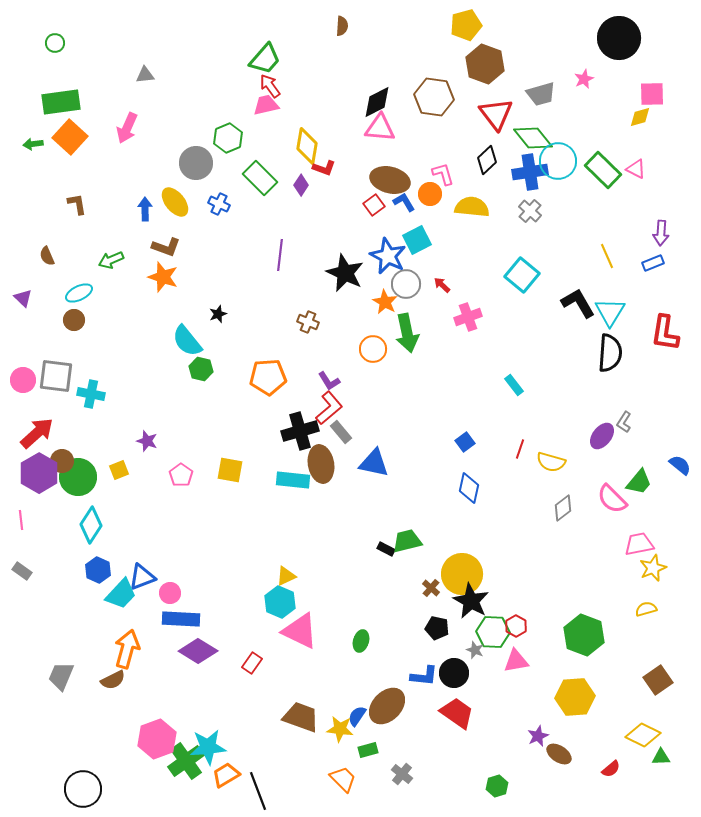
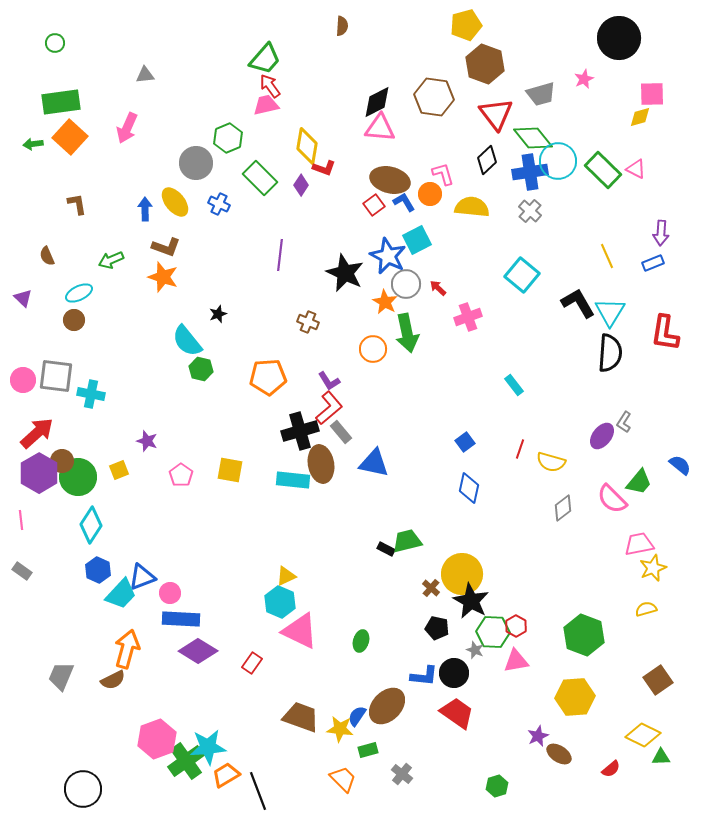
red arrow at (442, 285): moved 4 px left, 3 px down
